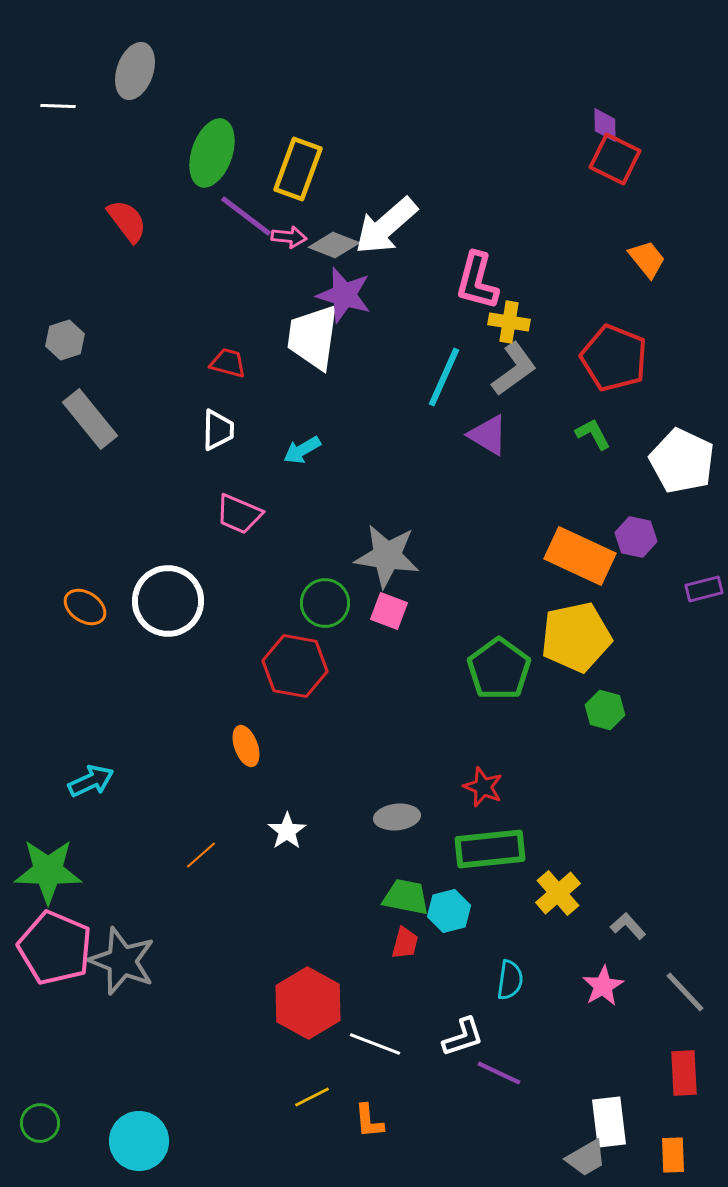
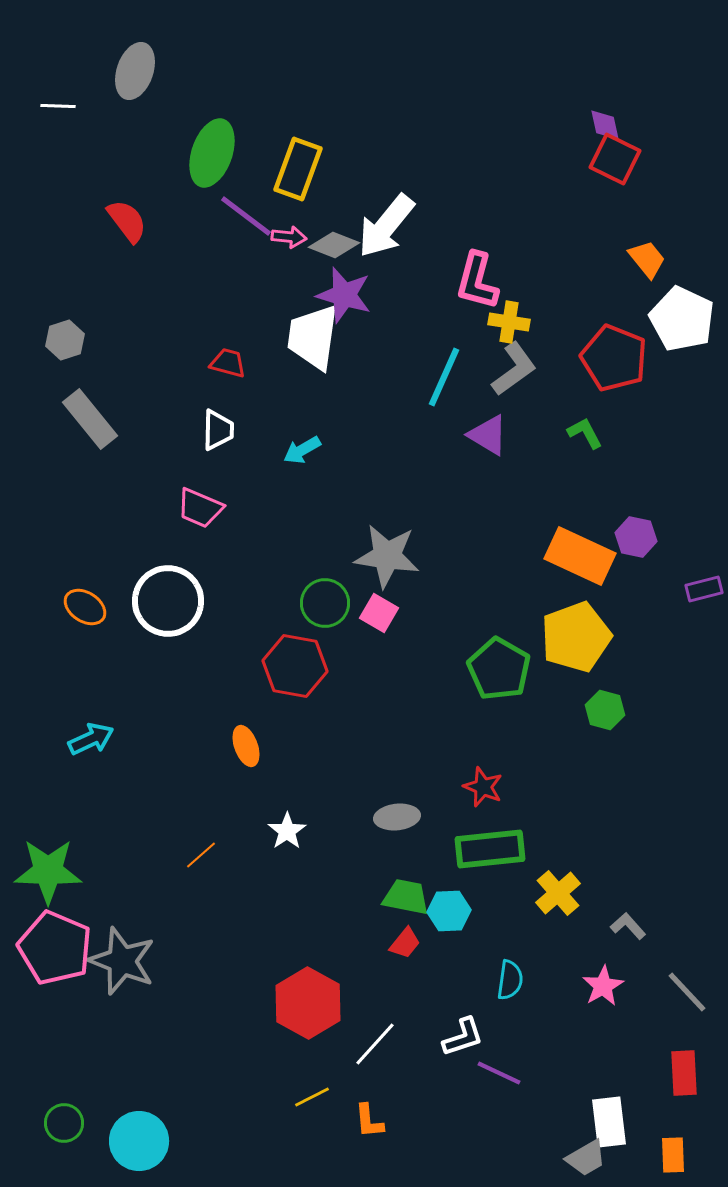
purple diamond at (605, 125): rotated 12 degrees counterclockwise
white arrow at (386, 226): rotated 10 degrees counterclockwise
green L-shape at (593, 434): moved 8 px left, 1 px up
white pentagon at (682, 461): moved 142 px up
pink trapezoid at (239, 514): moved 39 px left, 6 px up
pink square at (389, 611): moved 10 px left, 2 px down; rotated 9 degrees clockwise
yellow pentagon at (576, 637): rotated 8 degrees counterclockwise
green pentagon at (499, 669): rotated 6 degrees counterclockwise
cyan arrow at (91, 781): moved 42 px up
cyan hexagon at (449, 911): rotated 12 degrees clockwise
red trapezoid at (405, 943): rotated 24 degrees clockwise
gray line at (685, 992): moved 2 px right
white line at (375, 1044): rotated 69 degrees counterclockwise
green circle at (40, 1123): moved 24 px right
